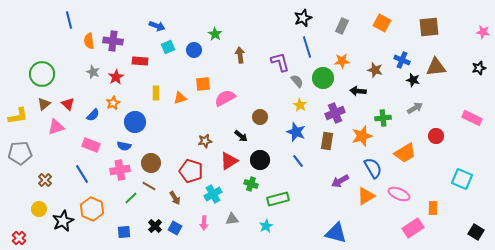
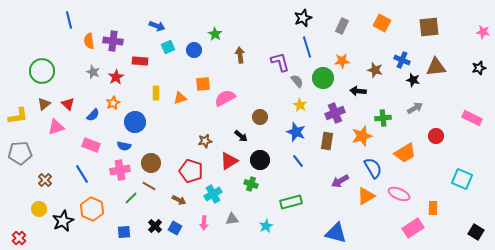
green circle at (42, 74): moved 3 px up
brown arrow at (175, 198): moved 4 px right, 2 px down; rotated 32 degrees counterclockwise
green rectangle at (278, 199): moved 13 px right, 3 px down
